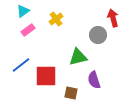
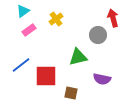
pink rectangle: moved 1 px right
purple semicircle: moved 8 px right, 1 px up; rotated 60 degrees counterclockwise
